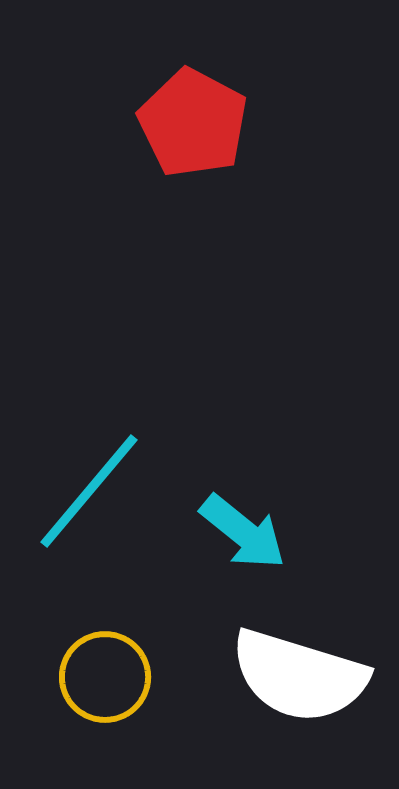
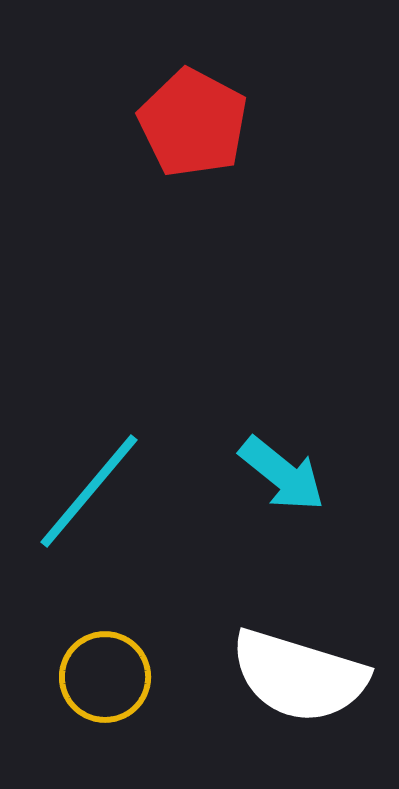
cyan arrow: moved 39 px right, 58 px up
